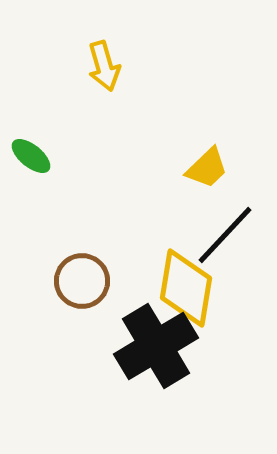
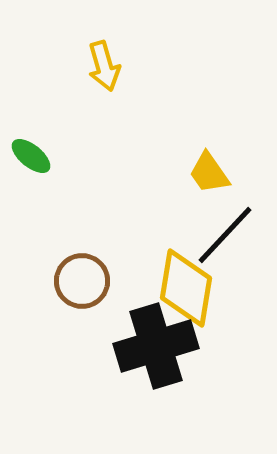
yellow trapezoid: moved 2 px right, 5 px down; rotated 99 degrees clockwise
black cross: rotated 14 degrees clockwise
